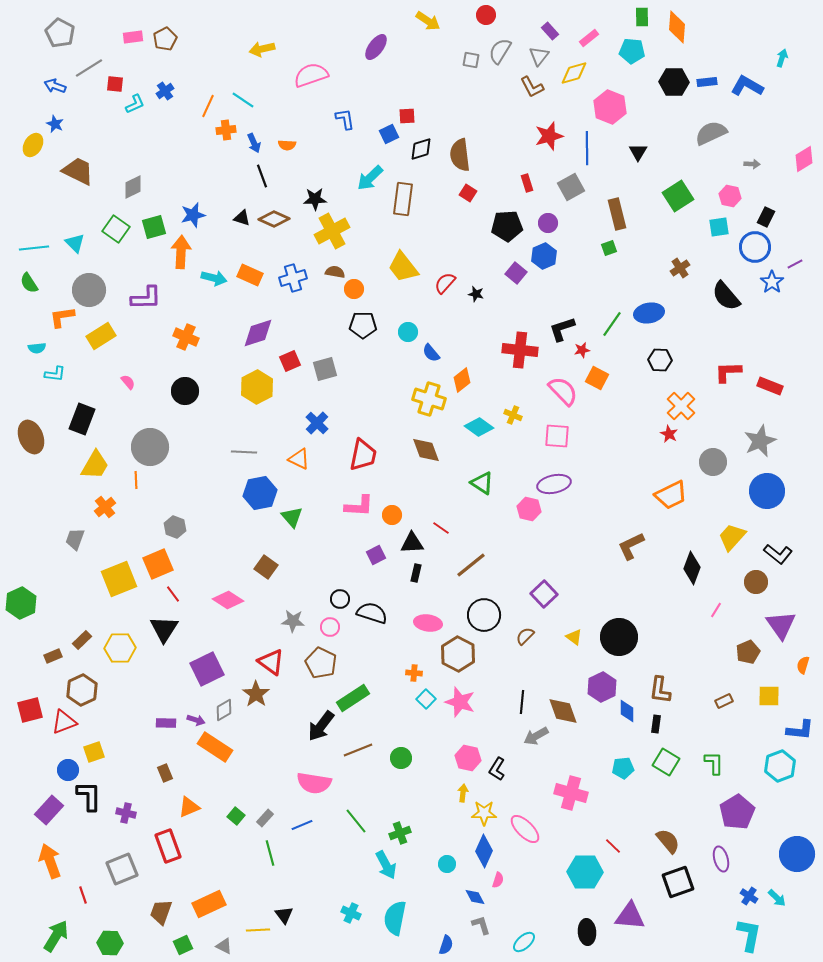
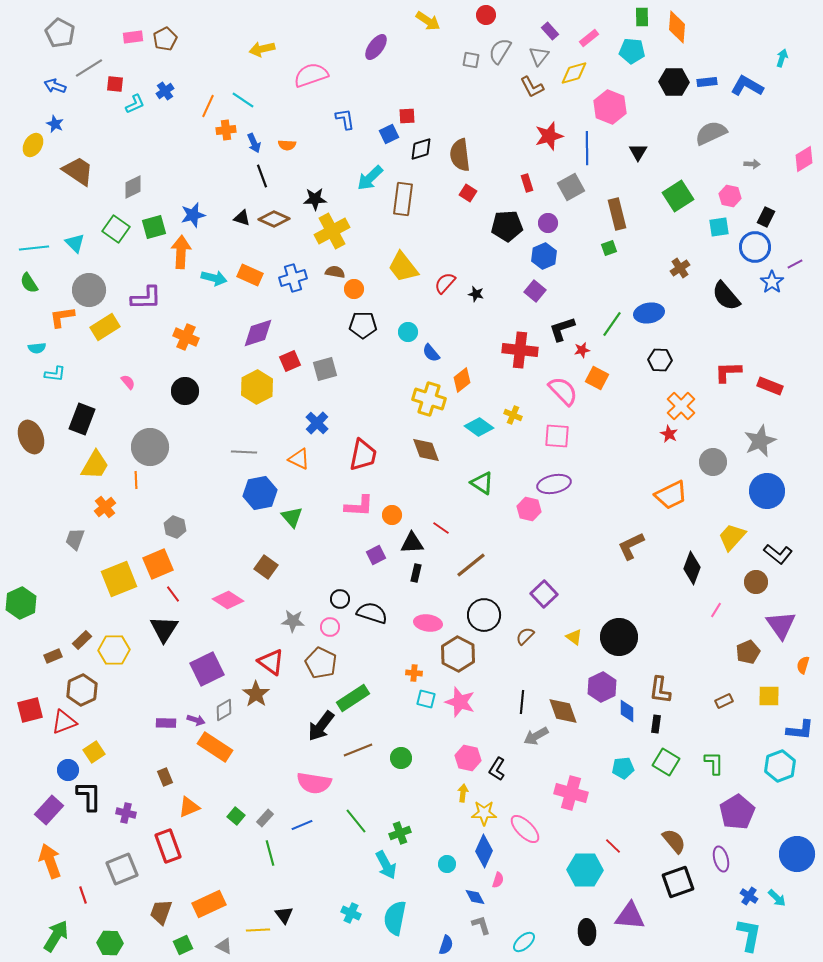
brown trapezoid at (78, 171): rotated 8 degrees clockwise
purple square at (516, 273): moved 19 px right, 18 px down
yellow rectangle at (101, 336): moved 4 px right, 9 px up
yellow hexagon at (120, 648): moved 6 px left, 2 px down
cyan square at (426, 699): rotated 30 degrees counterclockwise
yellow square at (94, 752): rotated 15 degrees counterclockwise
brown rectangle at (165, 773): moved 4 px down
brown semicircle at (668, 841): moved 6 px right
cyan hexagon at (585, 872): moved 2 px up
